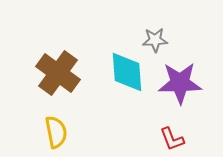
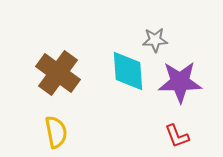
cyan diamond: moved 1 px right, 1 px up
purple star: moved 1 px up
red L-shape: moved 5 px right, 3 px up
